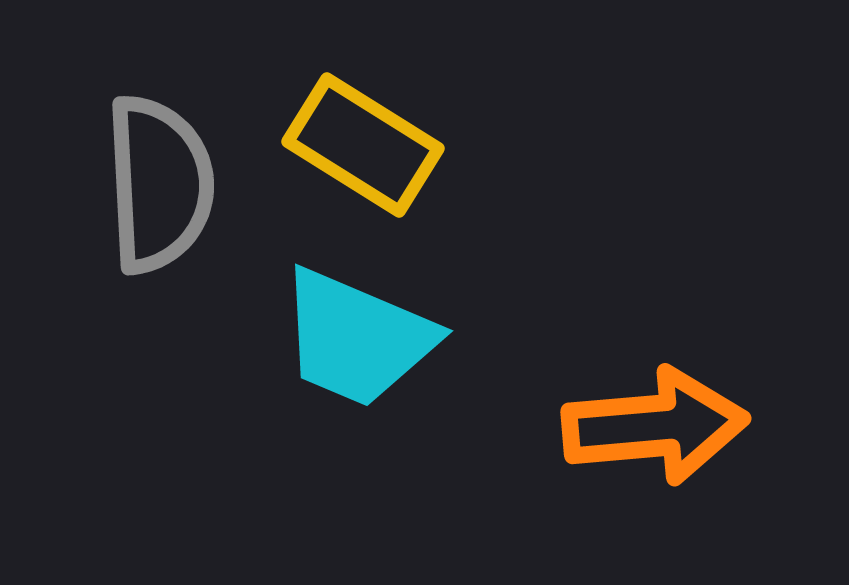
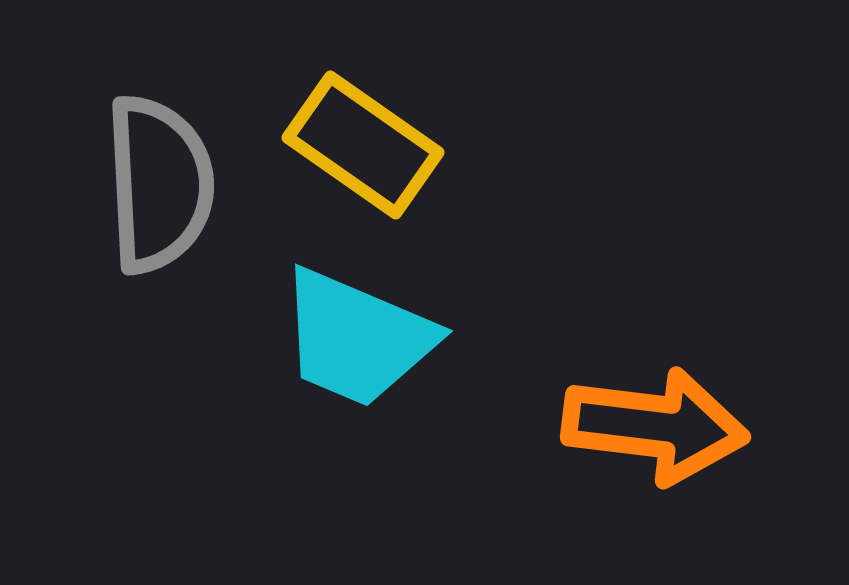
yellow rectangle: rotated 3 degrees clockwise
orange arrow: rotated 12 degrees clockwise
